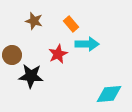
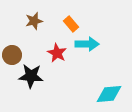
brown star: rotated 30 degrees counterclockwise
red star: moved 1 px left, 1 px up; rotated 18 degrees counterclockwise
